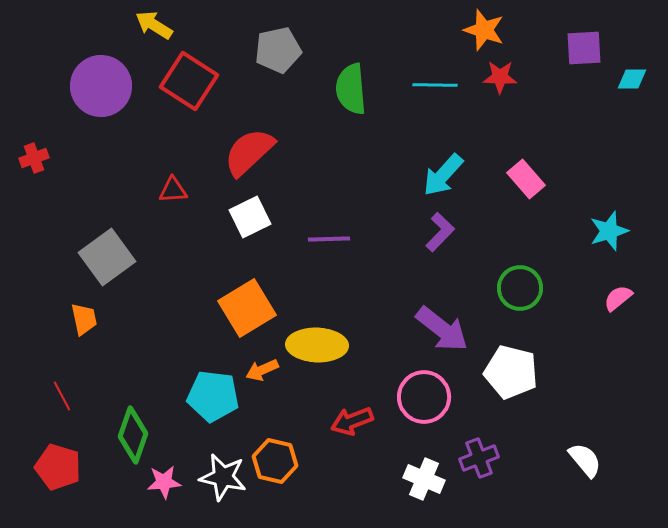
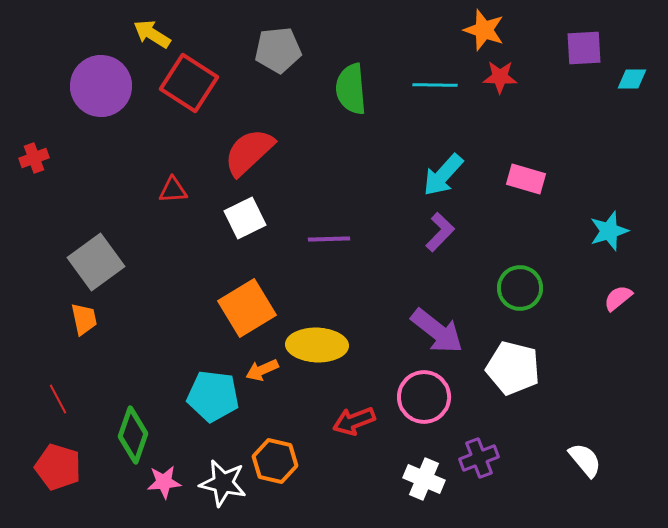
yellow arrow: moved 2 px left, 9 px down
gray pentagon: rotated 6 degrees clockwise
red square: moved 2 px down
pink rectangle: rotated 33 degrees counterclockwise
white square: moved 5 px left, 1 px down
gray square: moved 11 px left, 5 px down
purple arrow: moved 5 px left, 2 px down
white pentagon: moved 2 px right, 4 px up
red line: moved 4 px left, 3 px down
red arrow: moved 2 px right
white star: moved 6 px down
